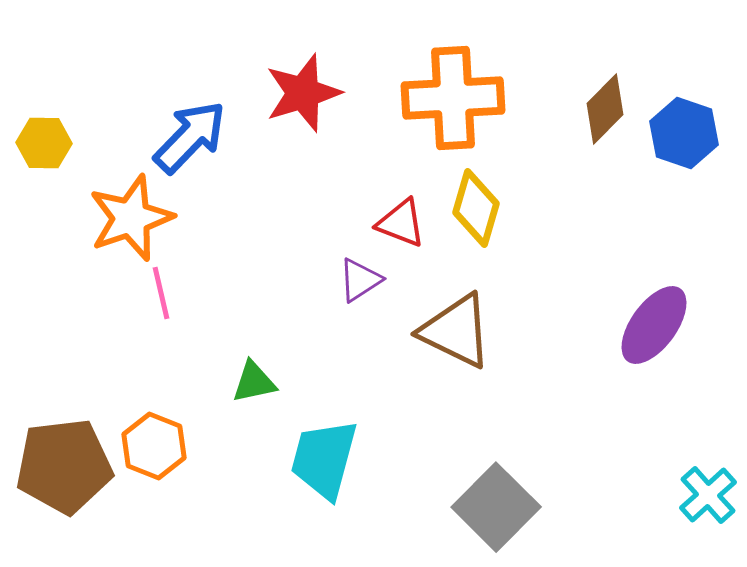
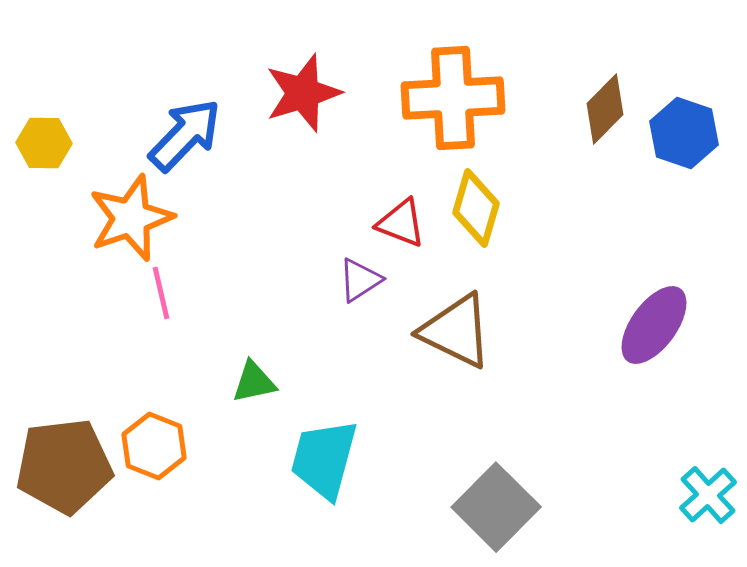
blue arrow: moved 5 px left, 2 px up
